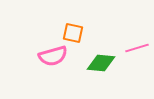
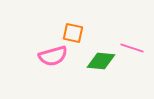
pink line: moved 5 px left; rotated 35 degrees clockwise
green diamond: moved 2 px up
